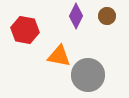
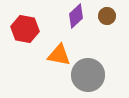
purple diamond: rotated 20 degrees clockwise
red hexagon: moved 1 px up
orange triangle: moved 1 px up
